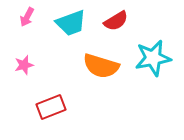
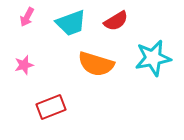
orange semicircle: moved 5 px left, 2 px up
